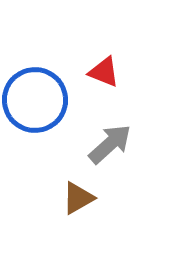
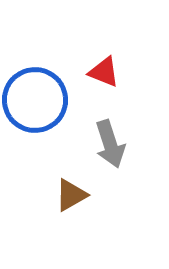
gray arrow: rotated 114 degrees clockwise
brown triangle: moved 7 px left, 3 px up
